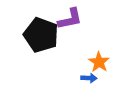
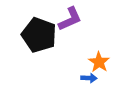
purple L-shape: rotated 12 degrees counterclockwise
black pentagon: moved 2 px left
